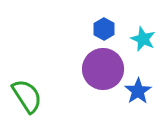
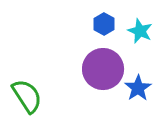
blue hexagon: moved 5 px up
cyan star: moved 3 px left, 8 px up
blue star: moved 3 px up
